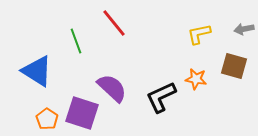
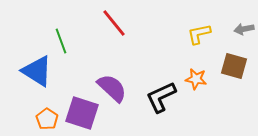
green line: moved 15 px left
